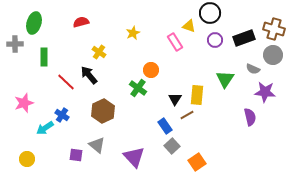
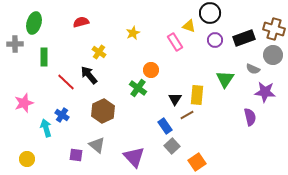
cyan arrow: moved 1 px right; rotated 108 degrees clockwise
